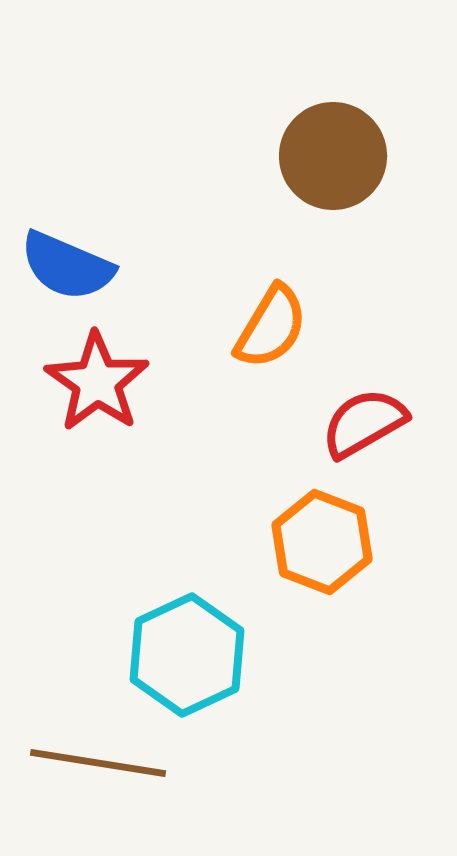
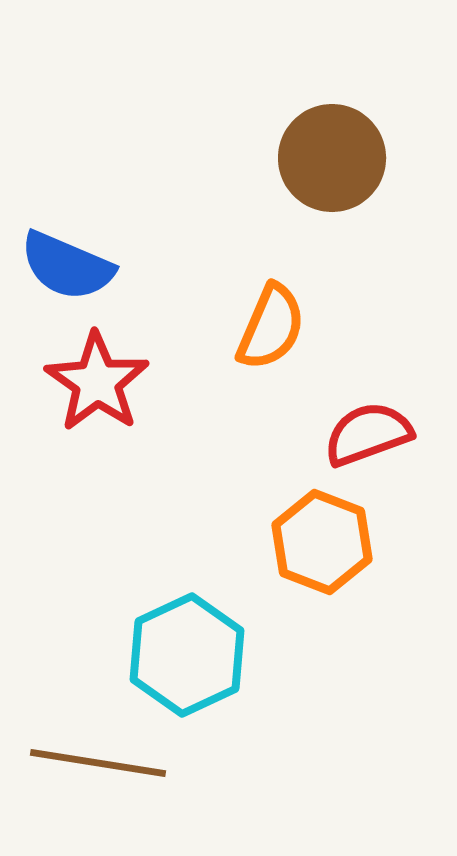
brown circle: moved 1 px left, 2 px down
orange semicircle: rotated 8 degrees counterclockwise
red semicircle: moved 4 px right, 11 px down; rotated 10 degrees clockwise
